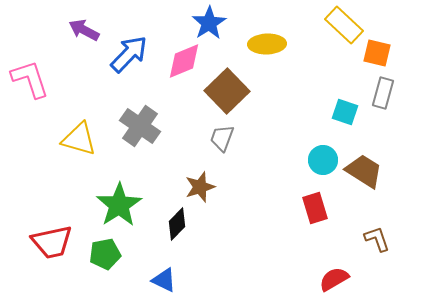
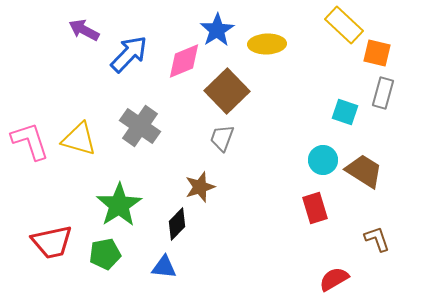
blue star: moved 8 px right, 7 px down
pink L-shape: moved 62 px down
blue triangle: moved 13 px up; rotated 20 degrees counterclockwise
